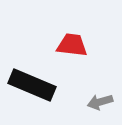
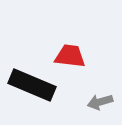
red trapezoid: moved 2 px left, 11 px down
